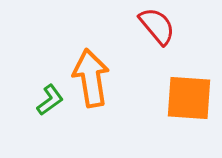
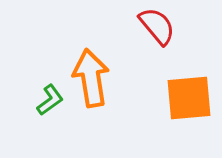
orange square: rotated 9 degrees counterclockwise
